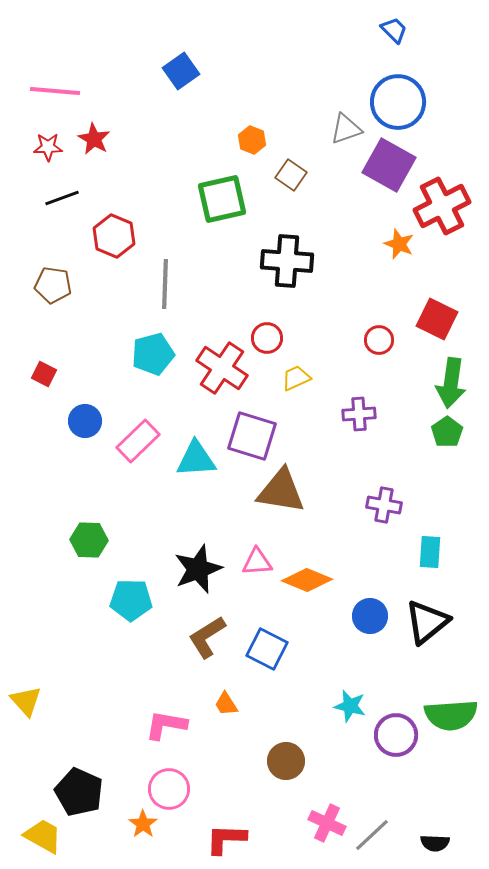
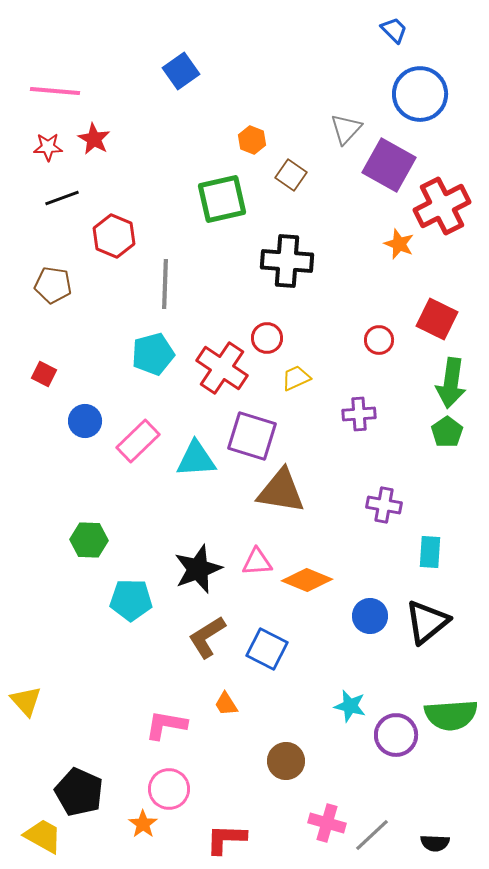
blue circle at (398, 102): moved 22 px right, 8 px up
gray triangle at (346, 129): rotated 28 degrees counterclockwise
pink cross at (327, 823): rotated 9 degrees counterclockwise
